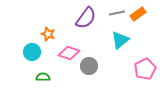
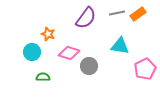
cyan triangle: moved 6 px down; rotated 48 degrees clockwise
